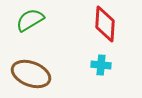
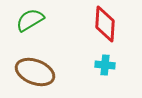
cyan cross: moved 4 px right
brown ellipse: moved 4 px right, 2 px up
